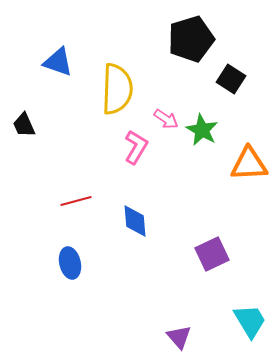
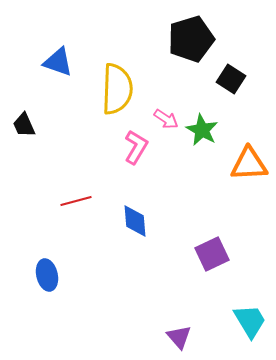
blue ellipse: moved 23 px left, 12 px down
